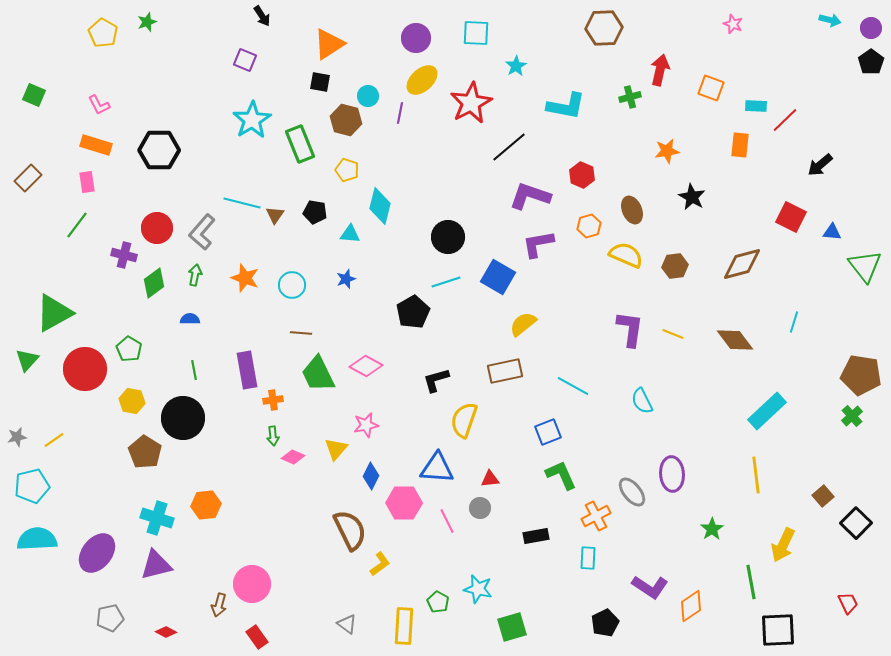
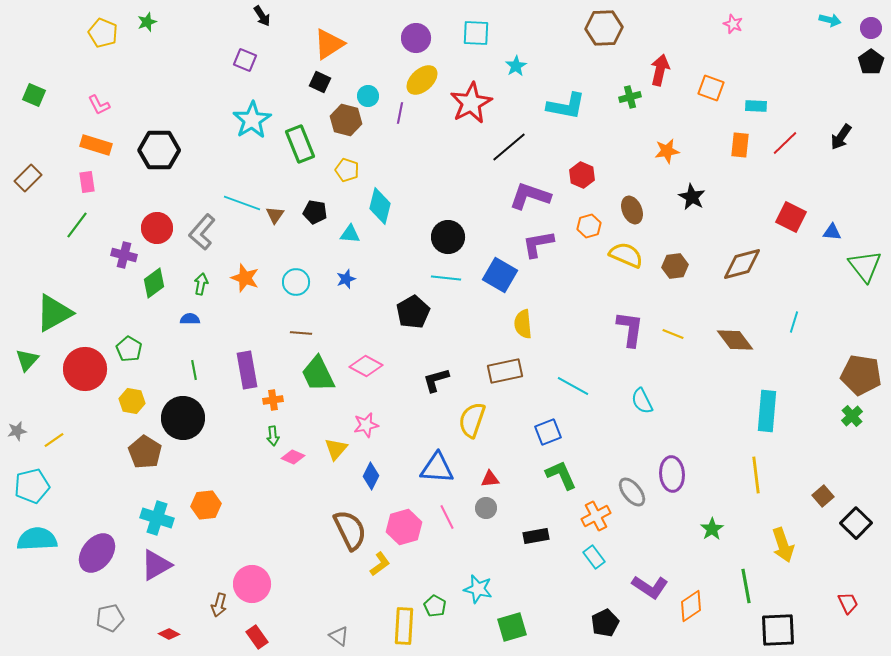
yellow pentagon at (103, 33): rotated 8 degrees counterclockwise
black square at (320, 82): rotated 15 degrees clockwise
red line at (785, 120): moved 23 px down
black arrow at (820, 165): moved 21 px right, 28 px up; rotated 16 degrees counterclockwise
cyan line at (242, 203): rotated 6 degrees clockwise
green arrow at (195, 275): moved 6 px right, 9 px down
blue square at (498, 277): moved 2 px right, 2 px up
cyan line at (446, 282): moved 4 px up; rotated 24 degrees clockwise
cyan circle at (292, 285): moved 4 px right, 3 px up
yellow semicircle at (523, 324): rotated 56 degrees counterclockwise
cyan rectangle at (767, 411): rotated 42 degrees counterclockwise
yellow semicircle at (464, 420): moved 8 px right
gray star at (17, 437): moved 6 px up
pink hexagon at (404, 503): moved 24 px down; rotated 16 degrees counterclockwise
gray circle at (480, 508): moved 6 px right
pink line at (447, 521): moved 4 px up
yellow arrow at (783, 545): rotated 44 degrees counterclockwise
cyan rectangle at (588, 558): moved 6 px right, 1 px up; rotated 40 degrees counterclockwise
purple triangle at (156, 565): rotated 16 degrees counterclockwise
green line at (751, 582): moved 5 px left, 4 px down
green pentagon at (438, 602): moved 3 px left, 4 px down
gray triangle at (347, 624): moved 8 px left, 12 px down
red diamond at (166, 632): moved 3 px right, 2 px down
